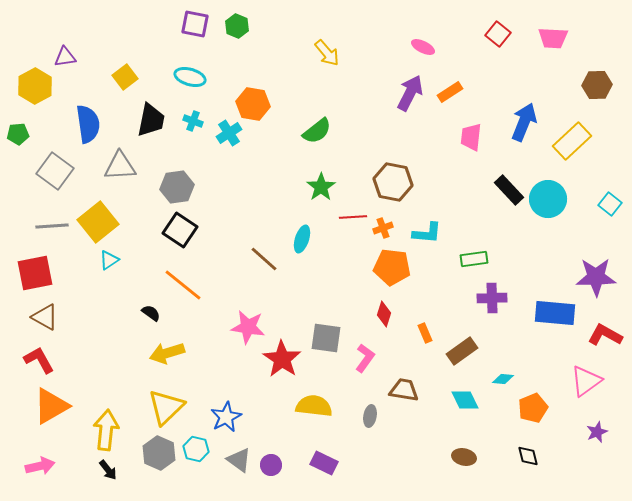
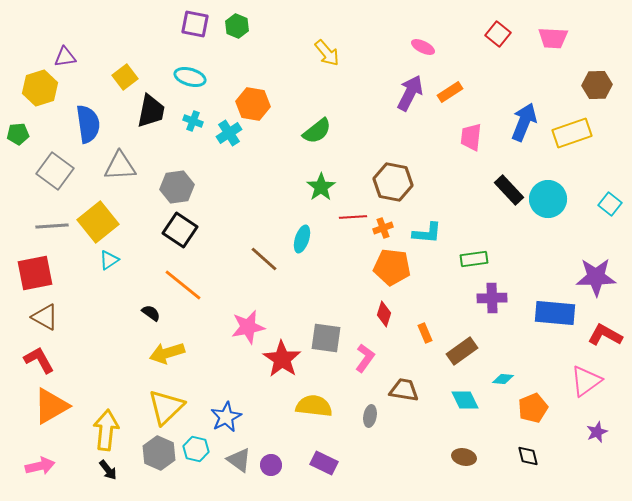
yellow hexagon at (35, 86): moved 5 px right, 2 px down; rotated 12 degrees clockwise
black trapezoid at (151, 120): moved 9 px up
yellow rectangle at (572, 141): moved 8 px up; rotated 24 degrees clockwise
pink star at (248, 327): rotated 20 degrees counterclockwise
